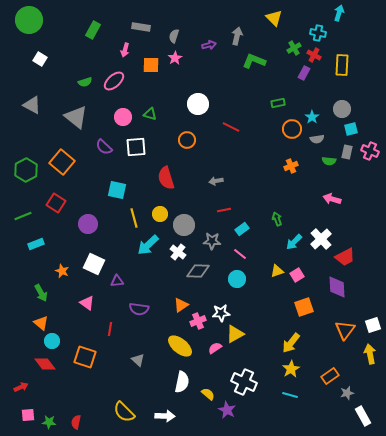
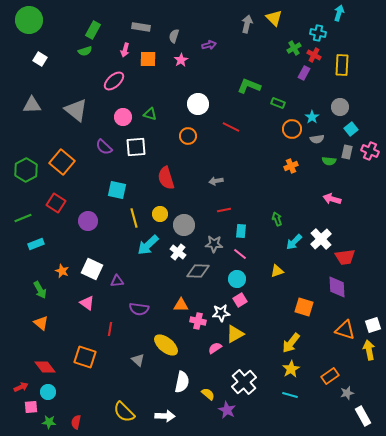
gray arrow at (237, 36): moved 10 px right, 12 px up
pink star at (175, 58): moved 6 px right, 2 px down
green L-shape at (254, 61): moved 5 px left, 25 px down
orange square at (151, 65): moved 3 px left, 6 px up
green semicircle at (85, 82): moved 31 px up
green rectangle at (278, 103): rotated 32 degrees clockwise
gray triangle at (32, 105): rotated 30 degrees counterclockwise
gray circle at (342, 109): moved 2 px left, 2 px up
gray triangle at (76, 117): moved 7 px up
cyan square at (351, 129): rotated 24 degrees counterclockwise
orange circle at (187, 140): moved 1 px right, 4 px up
green line at (23, 216): moved 2 px down
purple circle at (88, 224): moved 3 px up
cyan rectangle at (242, 229): moved 1 px left, 2 px down; rotated 48 degrees counterclockwise
gray star at (212, 241): moved 2 px right, 3 px down
red trapezoid at (345, 257): rotated 20 degrees clockwise
white square at (94, 264): moved 2 px left, 5 px down
pink square at (297, 275): moved 57 px left, 25 px down
green arrow at (41, 293): moved 1 px left, 3 px up
orange triangle at (181, 305): rotated 35 degrees clockwise
orange square at (304, 307): rotated 36 degrees clockwise
pink cross at (198, 321): rotated 35 degrees clockwise
orange triangle at (345, 330): rotated 50 degrees counterclockwise
cyan circle at (52, 341): moved 4 px left, 51 px down
yellow ellipse at (180, 346): moved 14 px left, 1 px up
yellow arrow at (370, 354): moved 1 px left, 4 px up
red diamond at (45, 364): moved 3 px down
white cross at (244, 382): rotated 25 degrees clockwise
pink square at (28, 415): moved 3 px right, 8 px up
